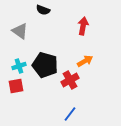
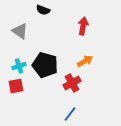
red cross: moved 2 px right, 3 px down
